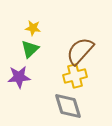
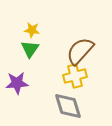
yellow star: moved 1 px left, 2 px down
green triangle: rotated 12 degrees counterclockwise
purple star: moved 2 px left, 6 px down
